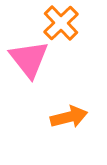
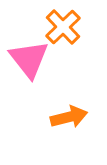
orange cross: moved 2 px right, 4 px down
